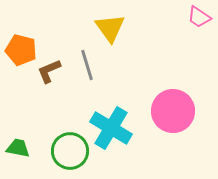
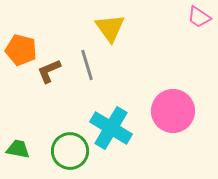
green trapezoid: moved 1 px down
